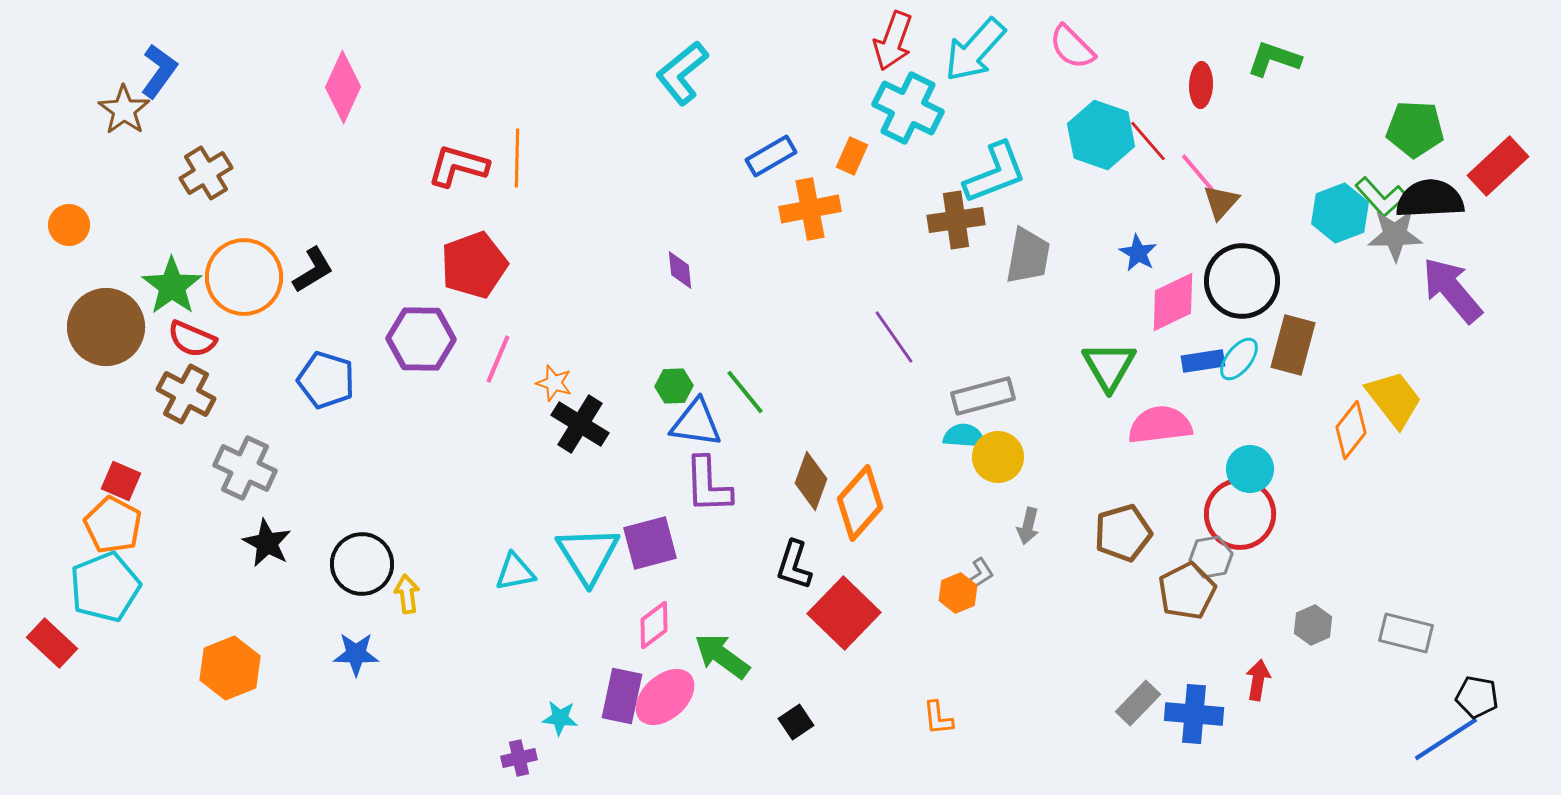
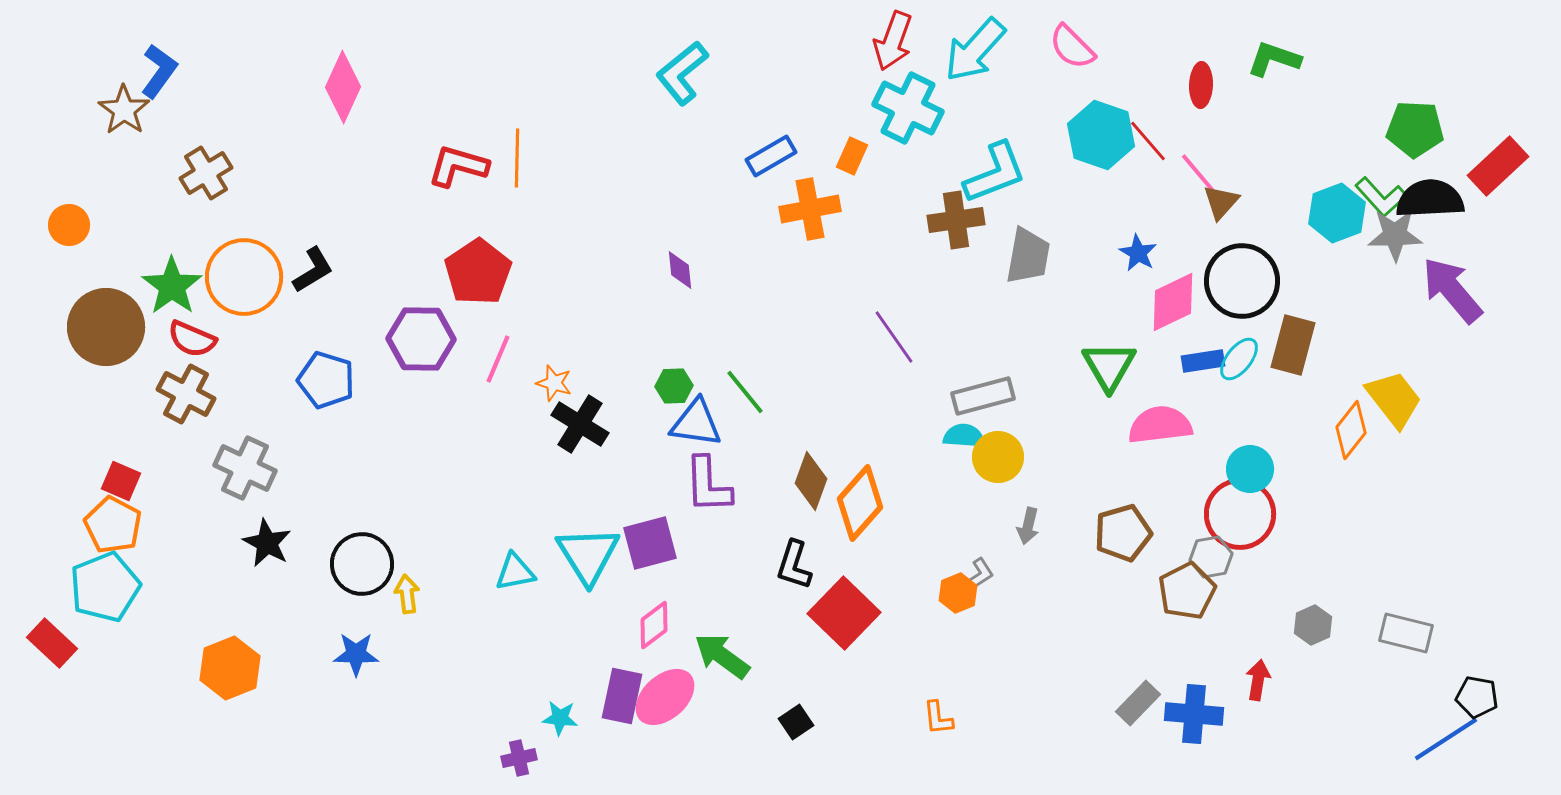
cyan hexagon at (1340, 213): moved 3 px left
red pentagon at (474, 265): moved 4 px right, 7 px down; rotated 14 degrees counterclockwise
